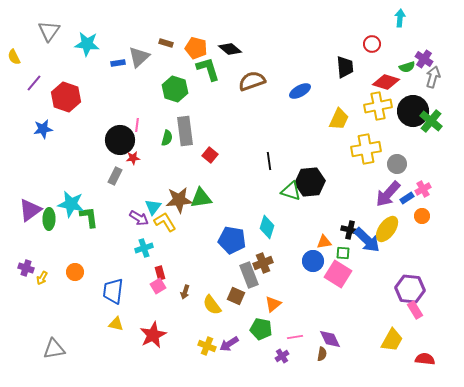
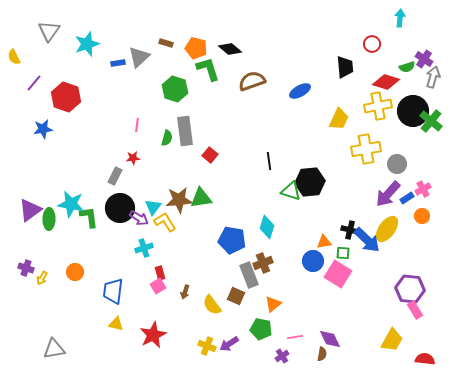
cyan star at (87, 44): rotated 25 degrees counterclockwise
black circle at (120, 140): moved 68 px down
